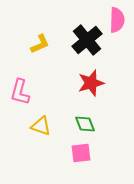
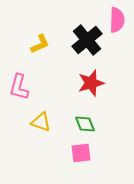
pink L-shape: moved 1 px left, 5 px up
yellow triangle: moved 4 px up
